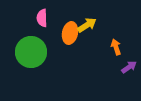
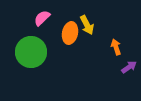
pink semicircle: rotated 48 degrees clockwise
yellow arrow: rotated 96 degrees clockwise
